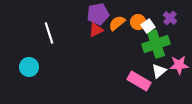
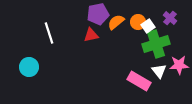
orange semicircle: moved 1 px left, 1 px up
red triangle: moved 5 px left, 5 px down; rotated 14 degrees clockwise
white triangle: rotated 28 degrees counterclockwise
